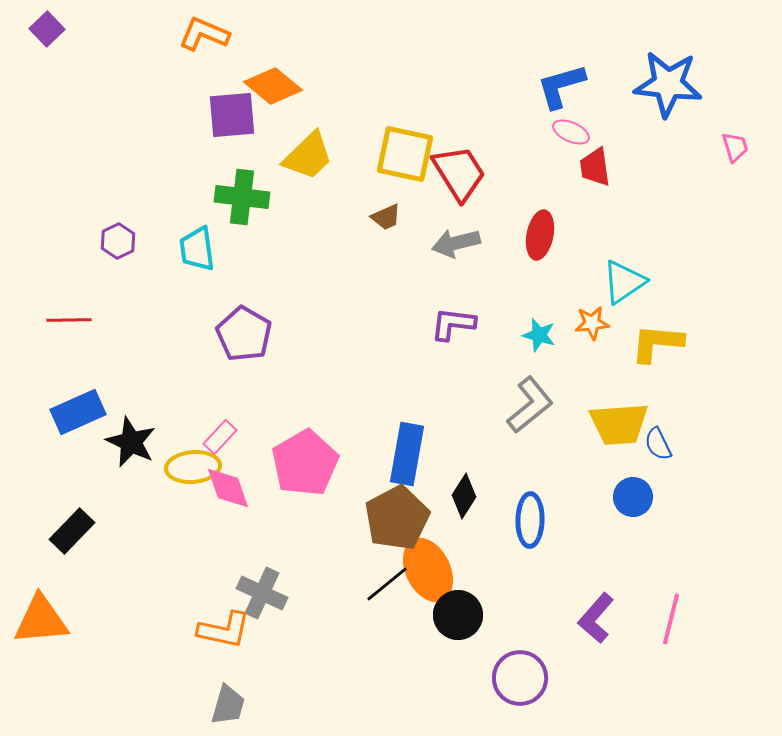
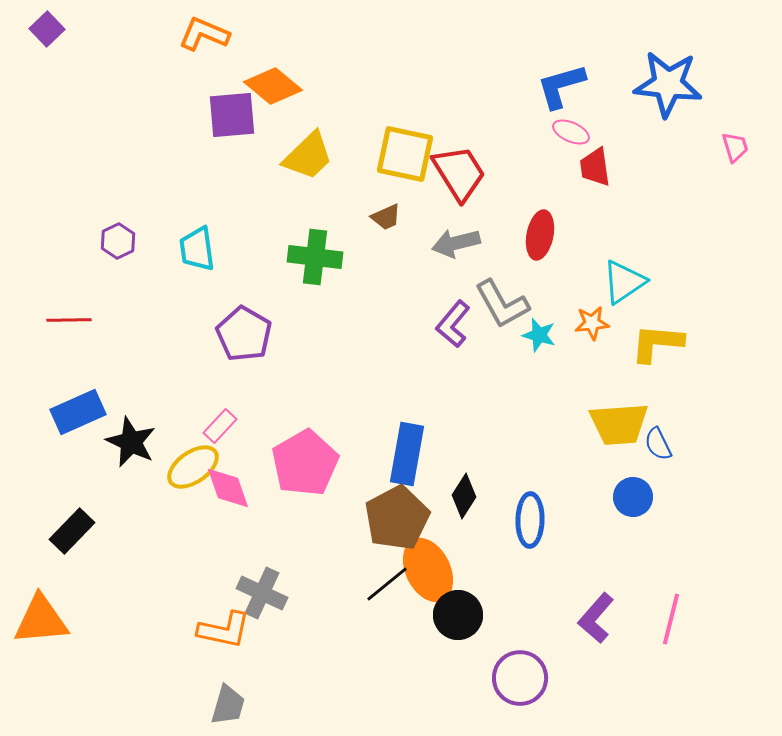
green cross at (242, 197): moved 73 px right, 60 px down
purple L-shape at (453, 324): rotated 57 degrees counterclockwise
gray L-shape at (530, 405): moved 28 px left, 101 px up; rotated 100 degrees clockwise
pink rectangle at (220, 437): moved 11 px up
yellow ellipse at (193, 467): rotated 30 degrees counterclockwise
